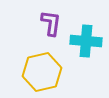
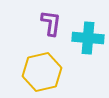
cyan cross: moved 2 px right, 3 px up
